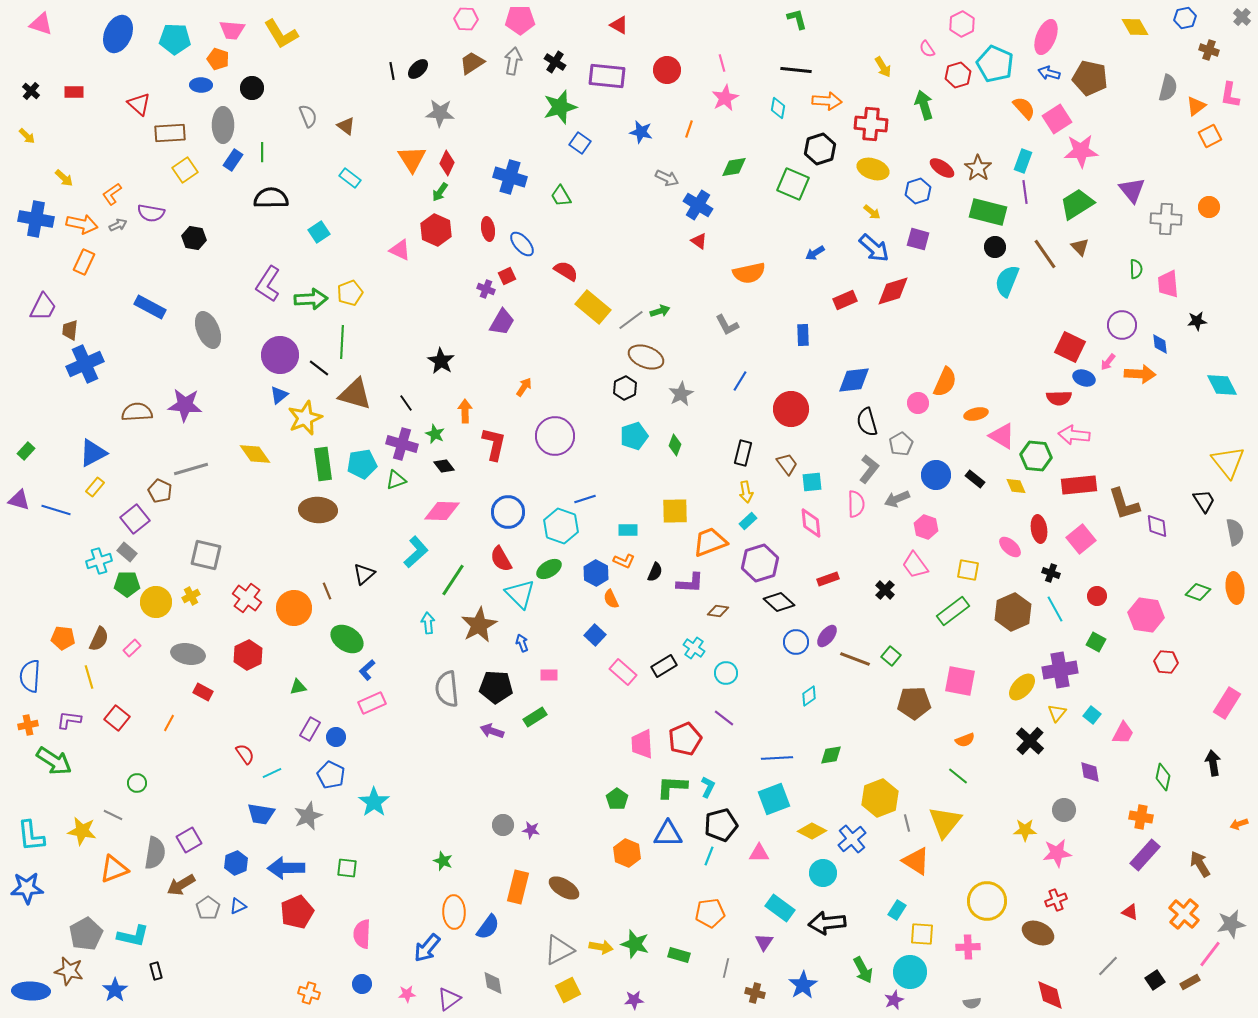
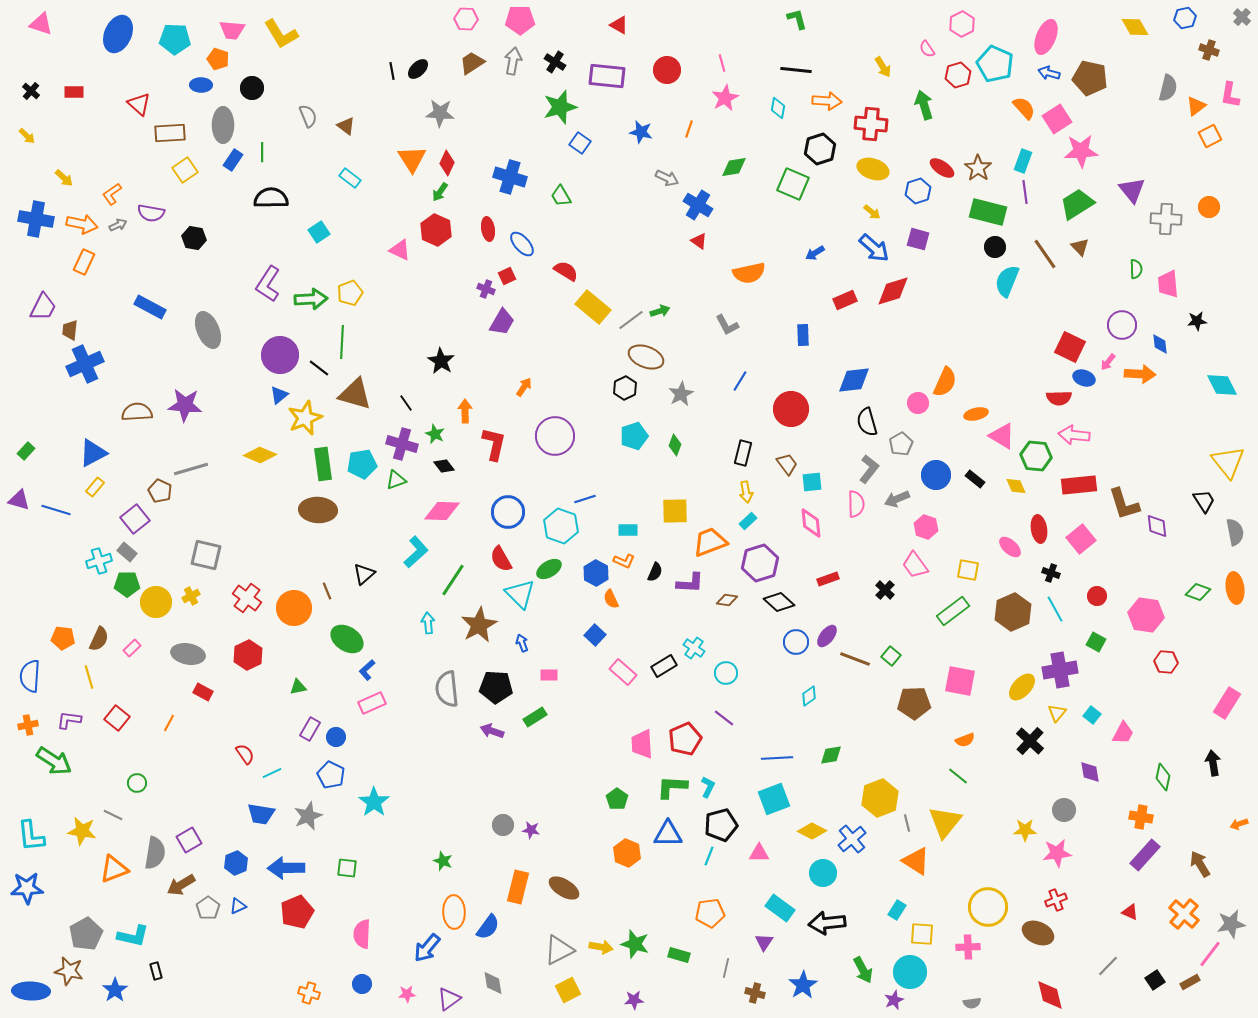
yellow diamond at (255, 454): moved 5 px right, 1 px down; rotated 32 degrees counterclockwise
brown diamond at (718, 611): moved 9 px right, 11 px up
yellow circle at (987, 901): moved 1 px right, 6 px down
